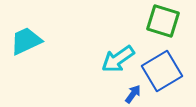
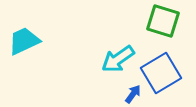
cyan trapezoid: moved 2 px left
blue square: moved 1 px left, 2 px down
